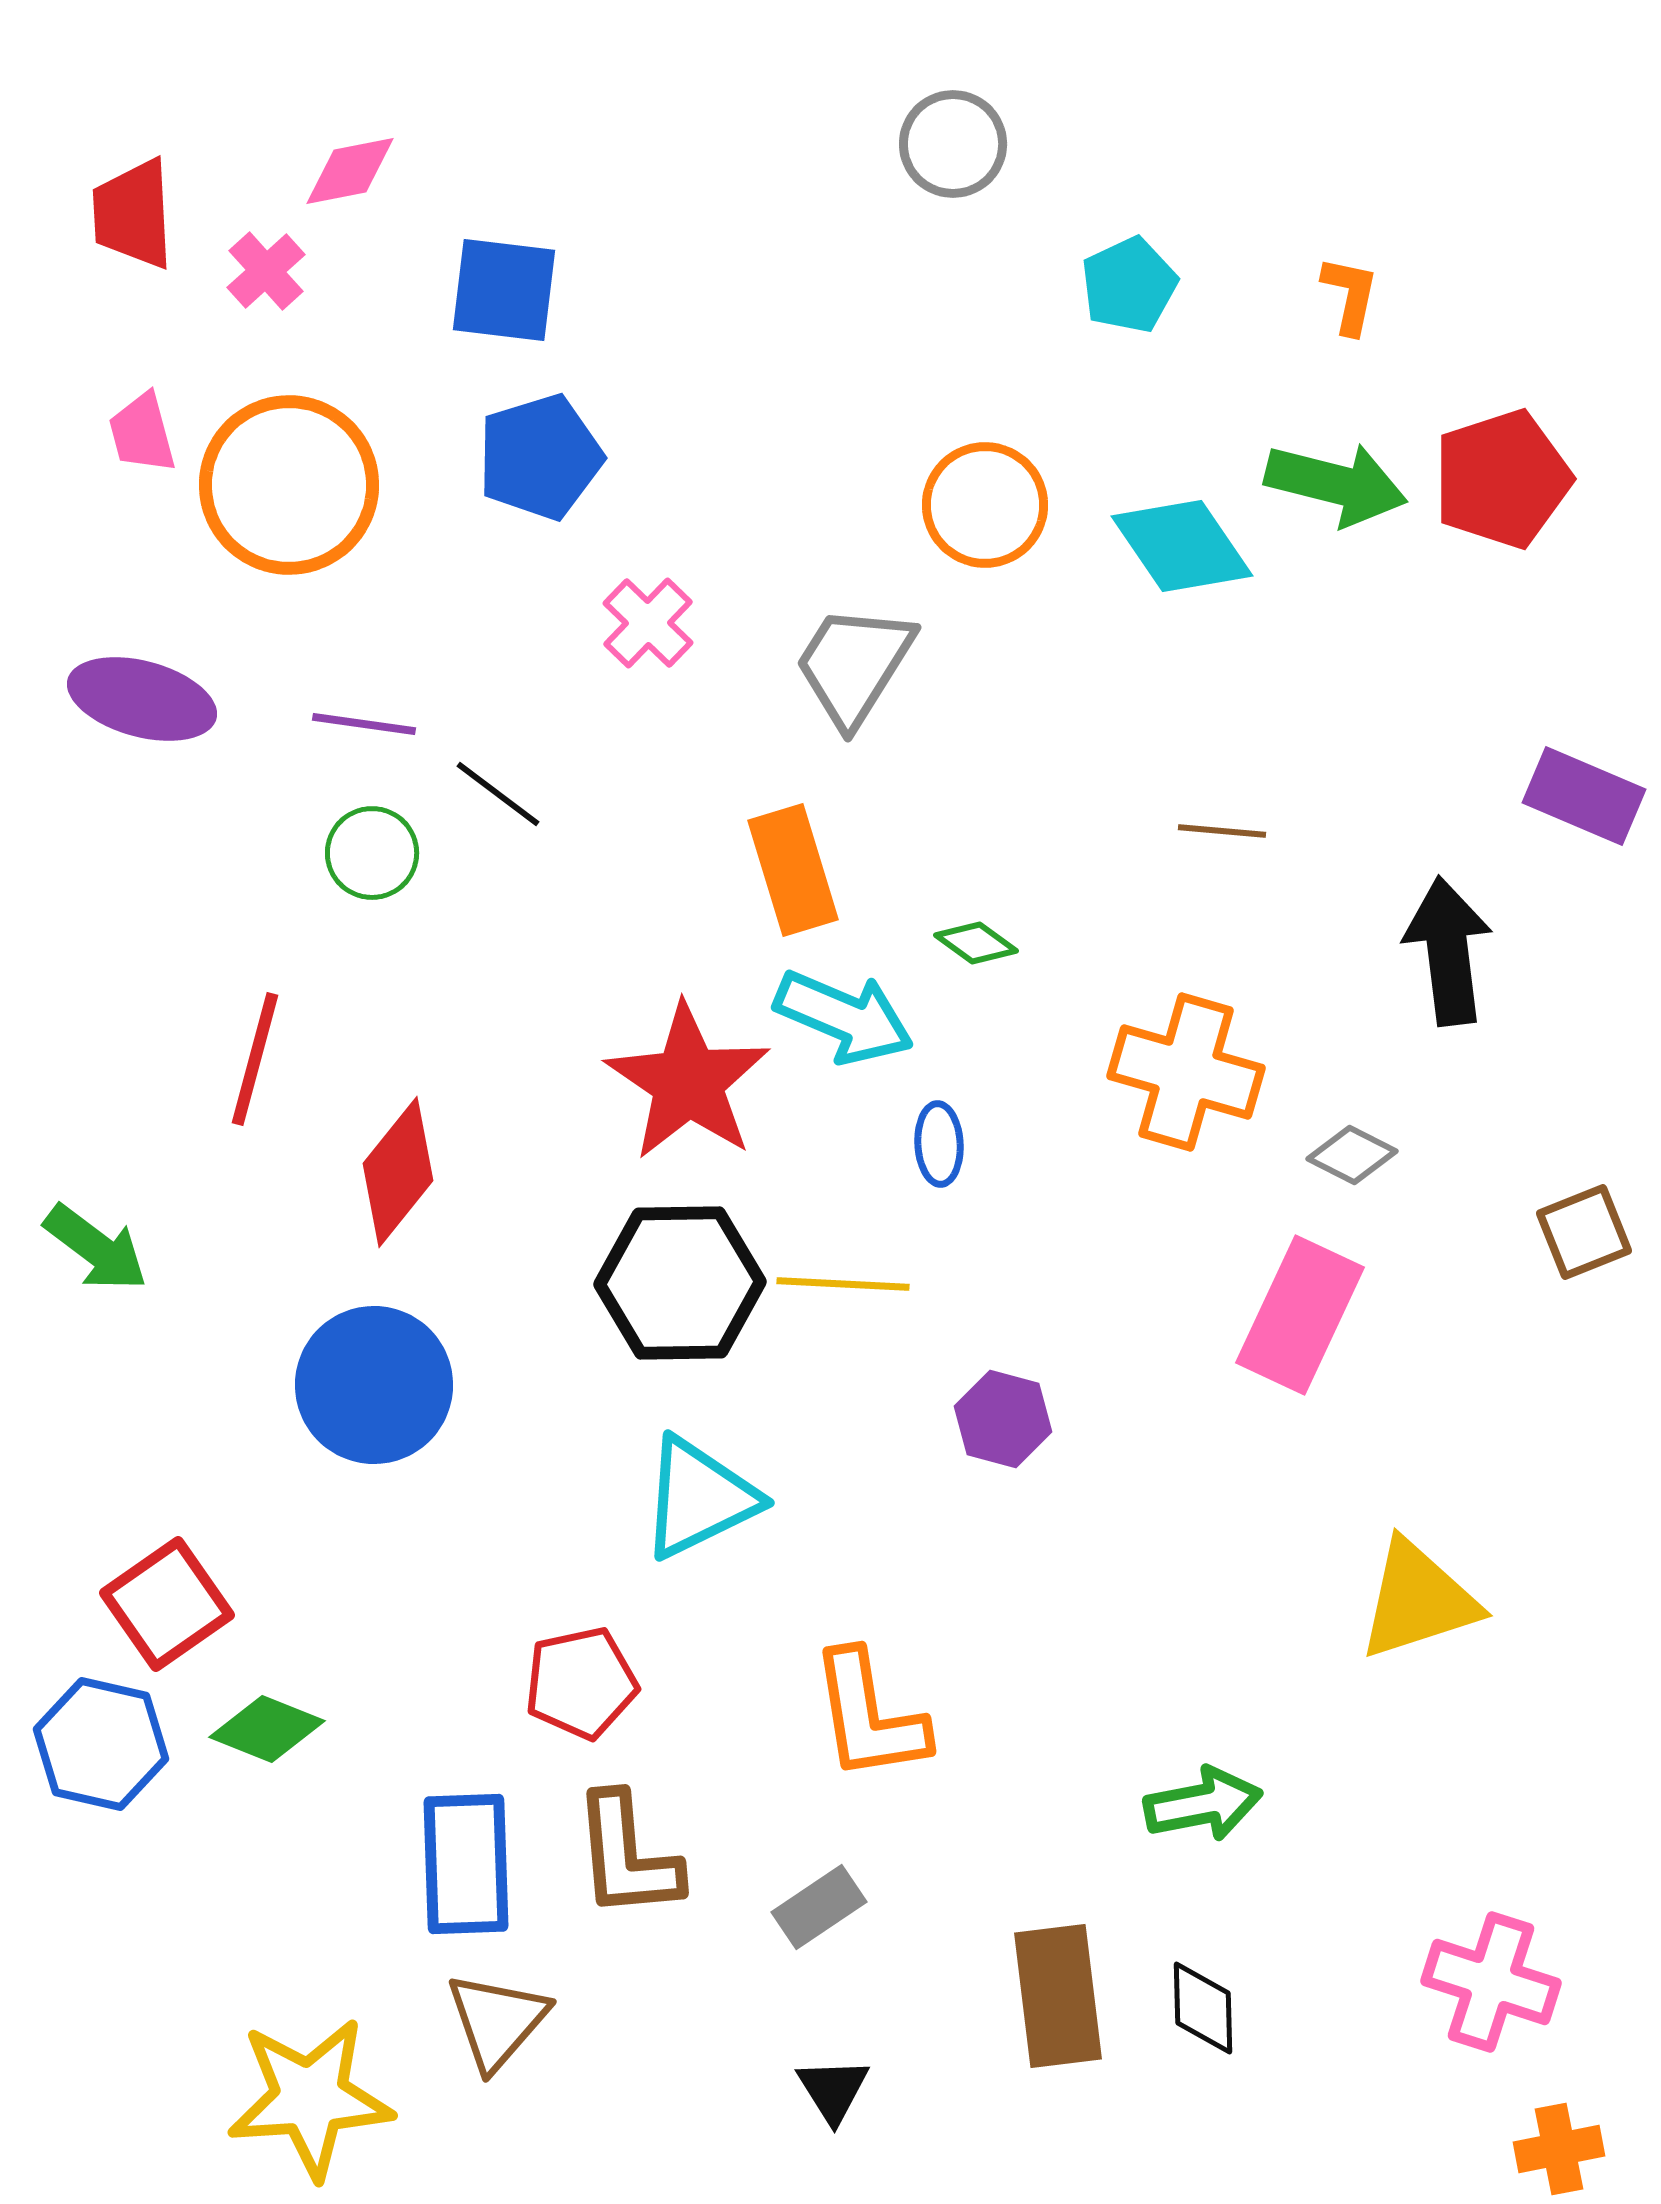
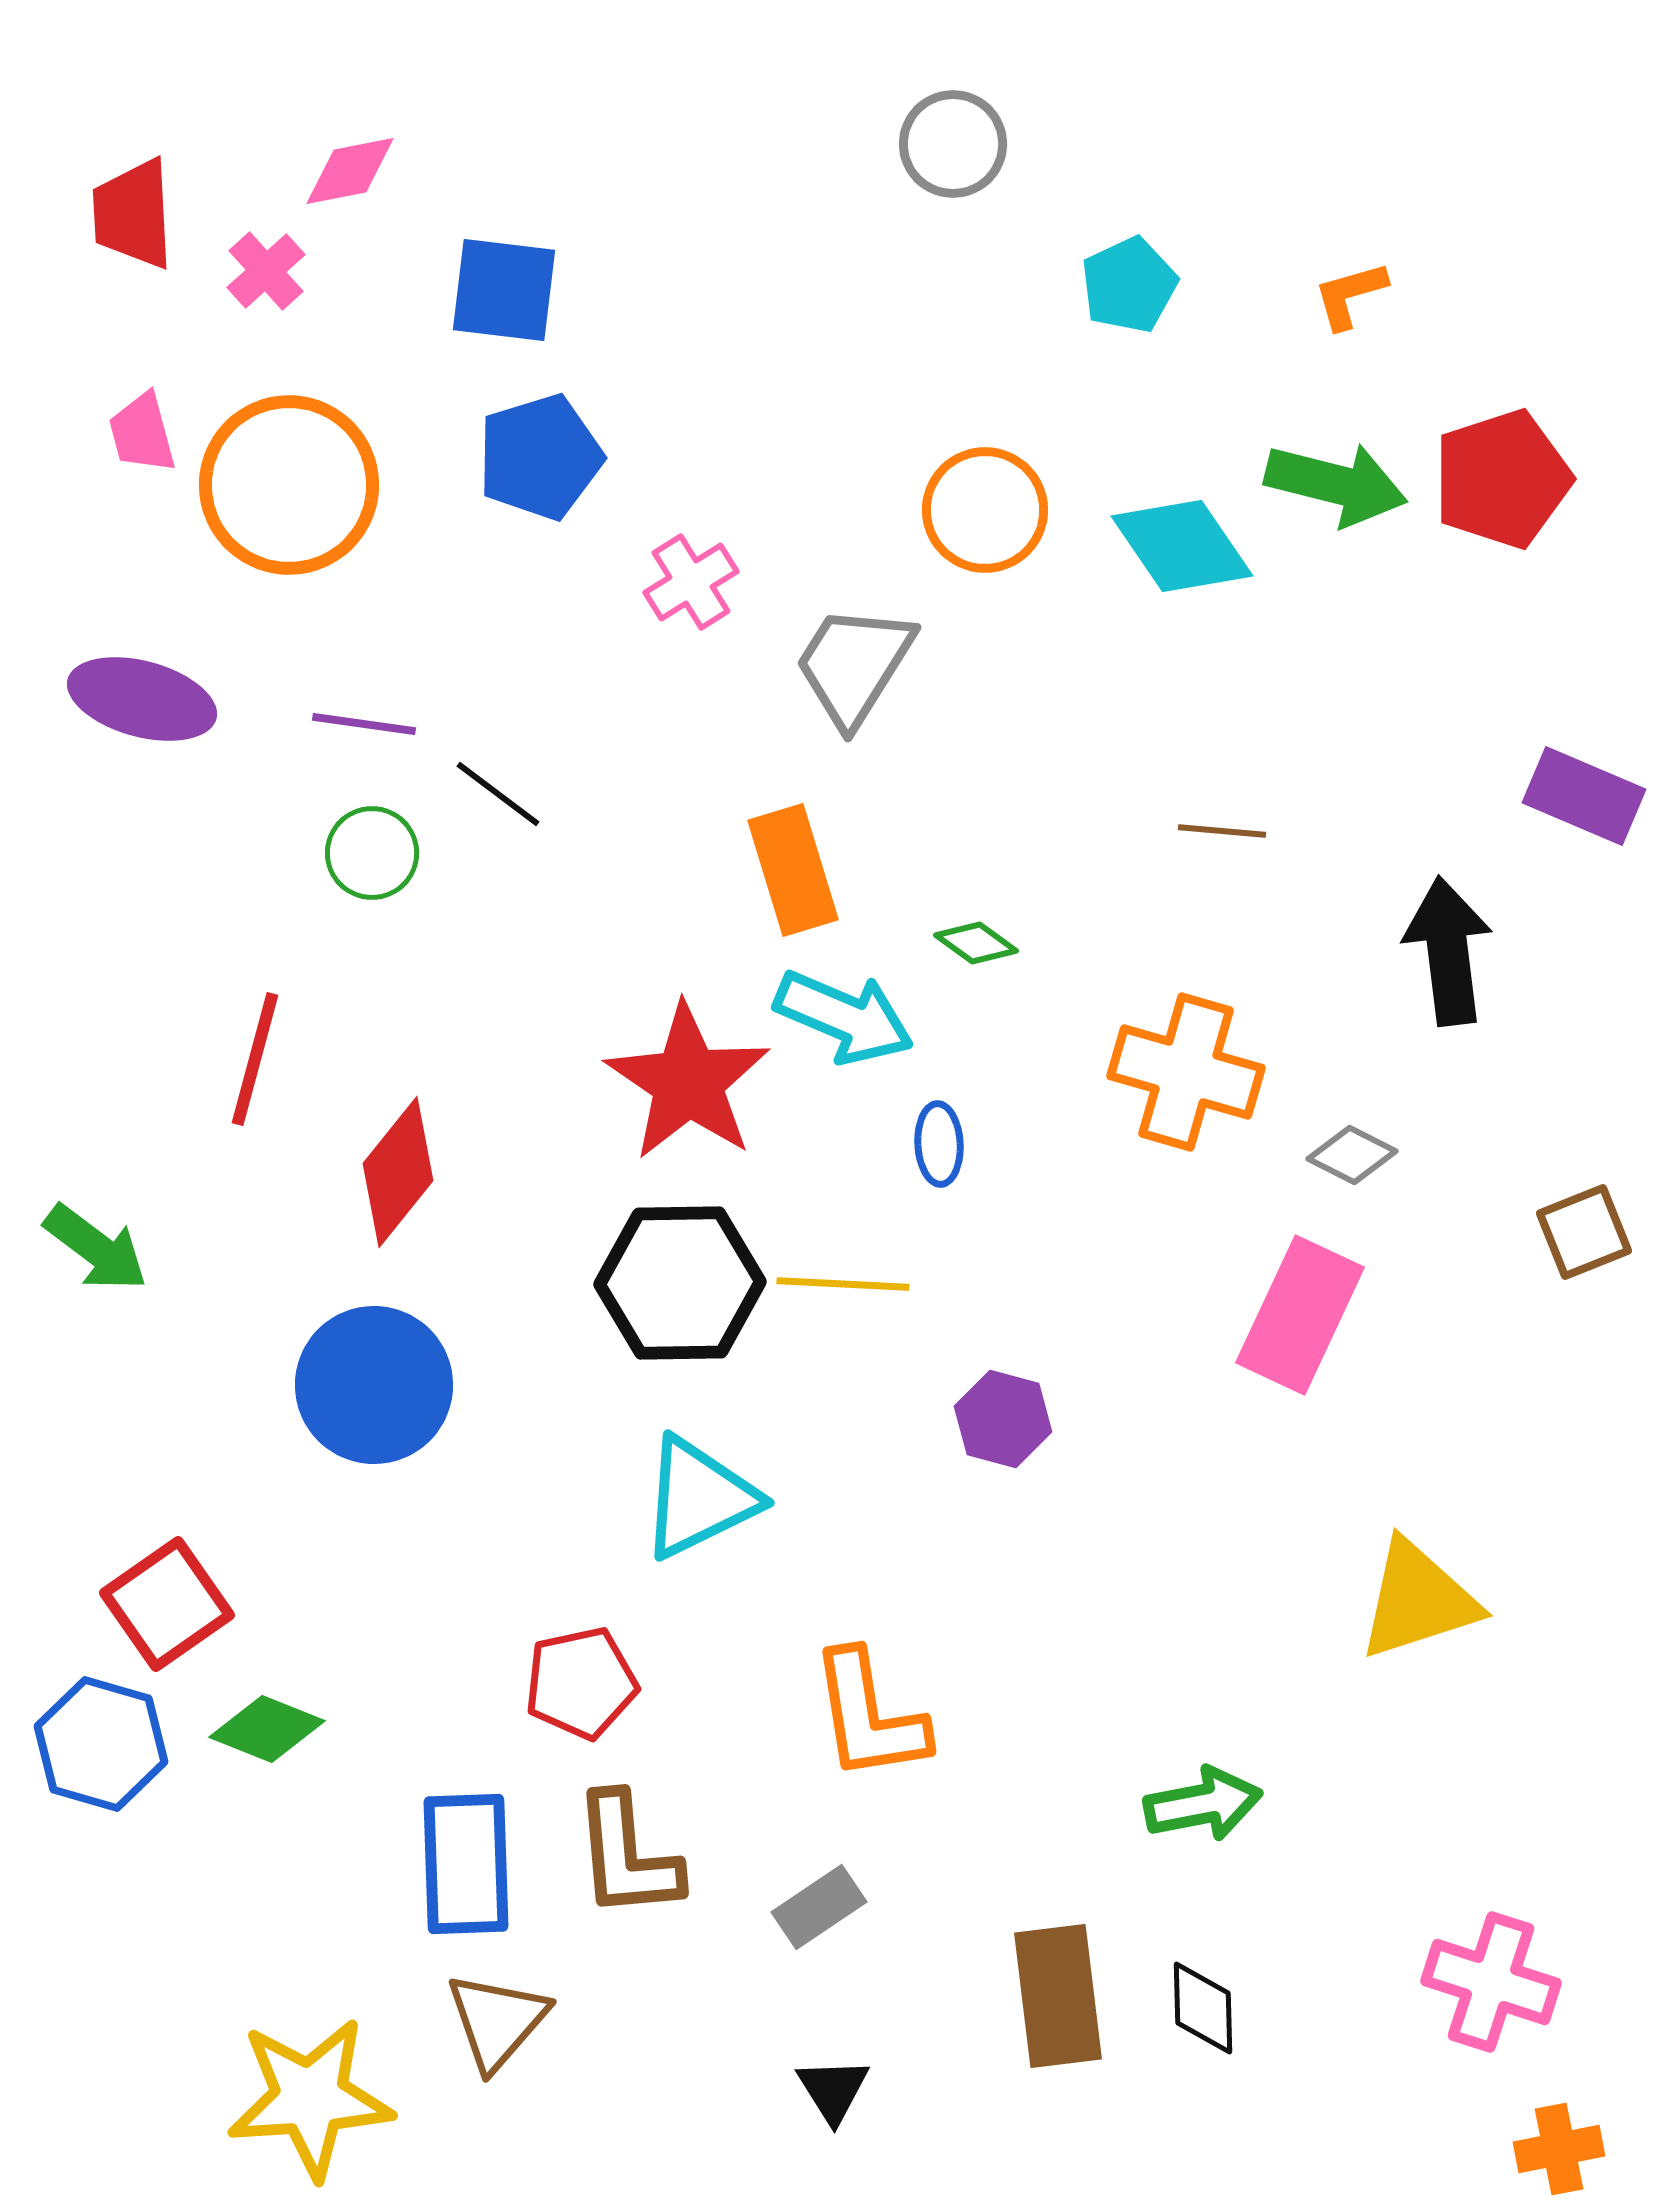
orange L-shape at (1350, 295): rotated 118 degrees counterclockwise
orange circle at (985, 505): moved 5 px down
pink cross at (648, 623): moved 43 px right, 41 px up; rotated 14 degrees clockwise
blue hexagon at (101, 1744): rotated 3 degrees clockwise
